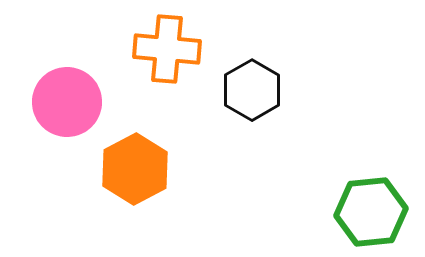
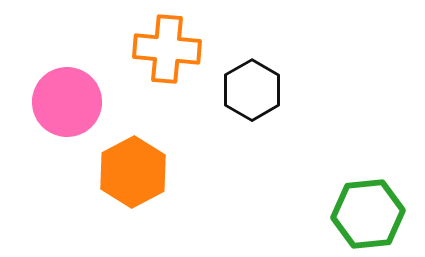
orange hexagon: moved 2 px left, 3 px down
green hexagon: moved 3 px left, 2 px down
